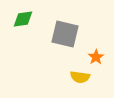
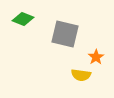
green diamond: rotated 30 degrees clockwise
yellow semicircle: moved 1 px right, 2 px up
